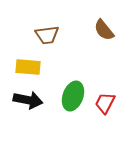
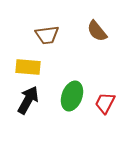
brown semicircle: moved 7 px left, 1 px down
green ellipse: moved 1 px left
black arrow: rotated 72 degrees counterclockwise
